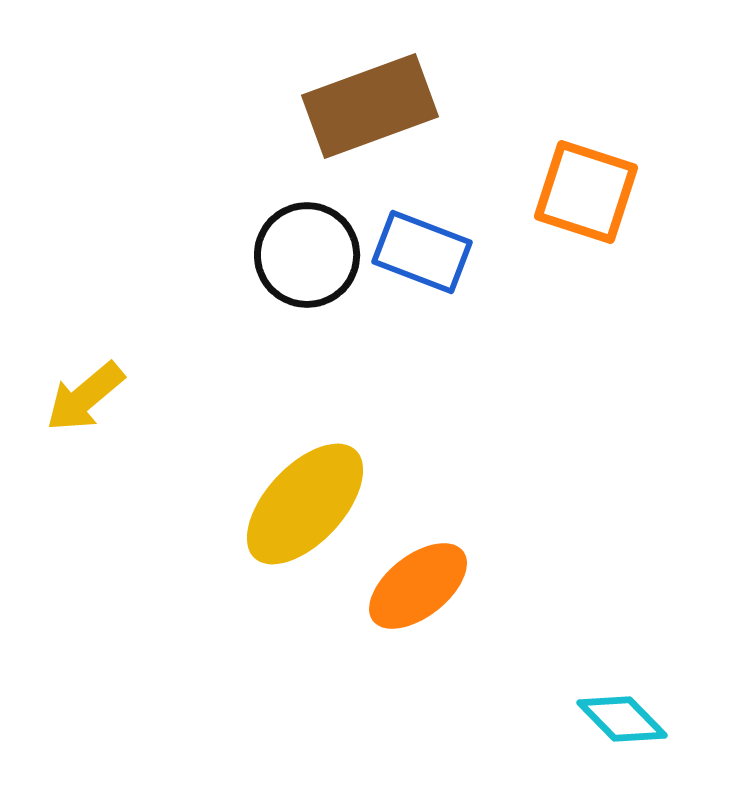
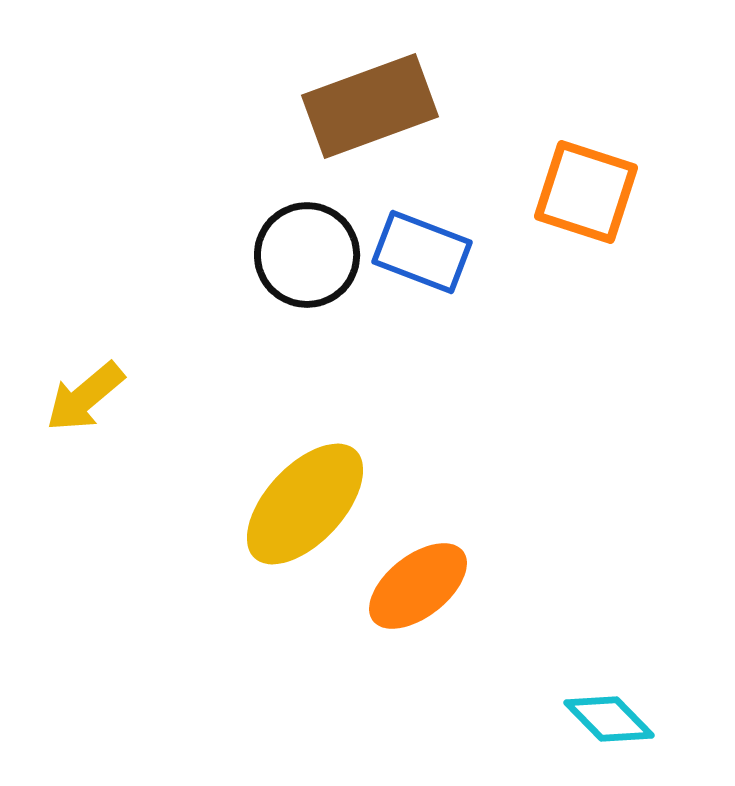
cyan diamond: moved 13 px left
